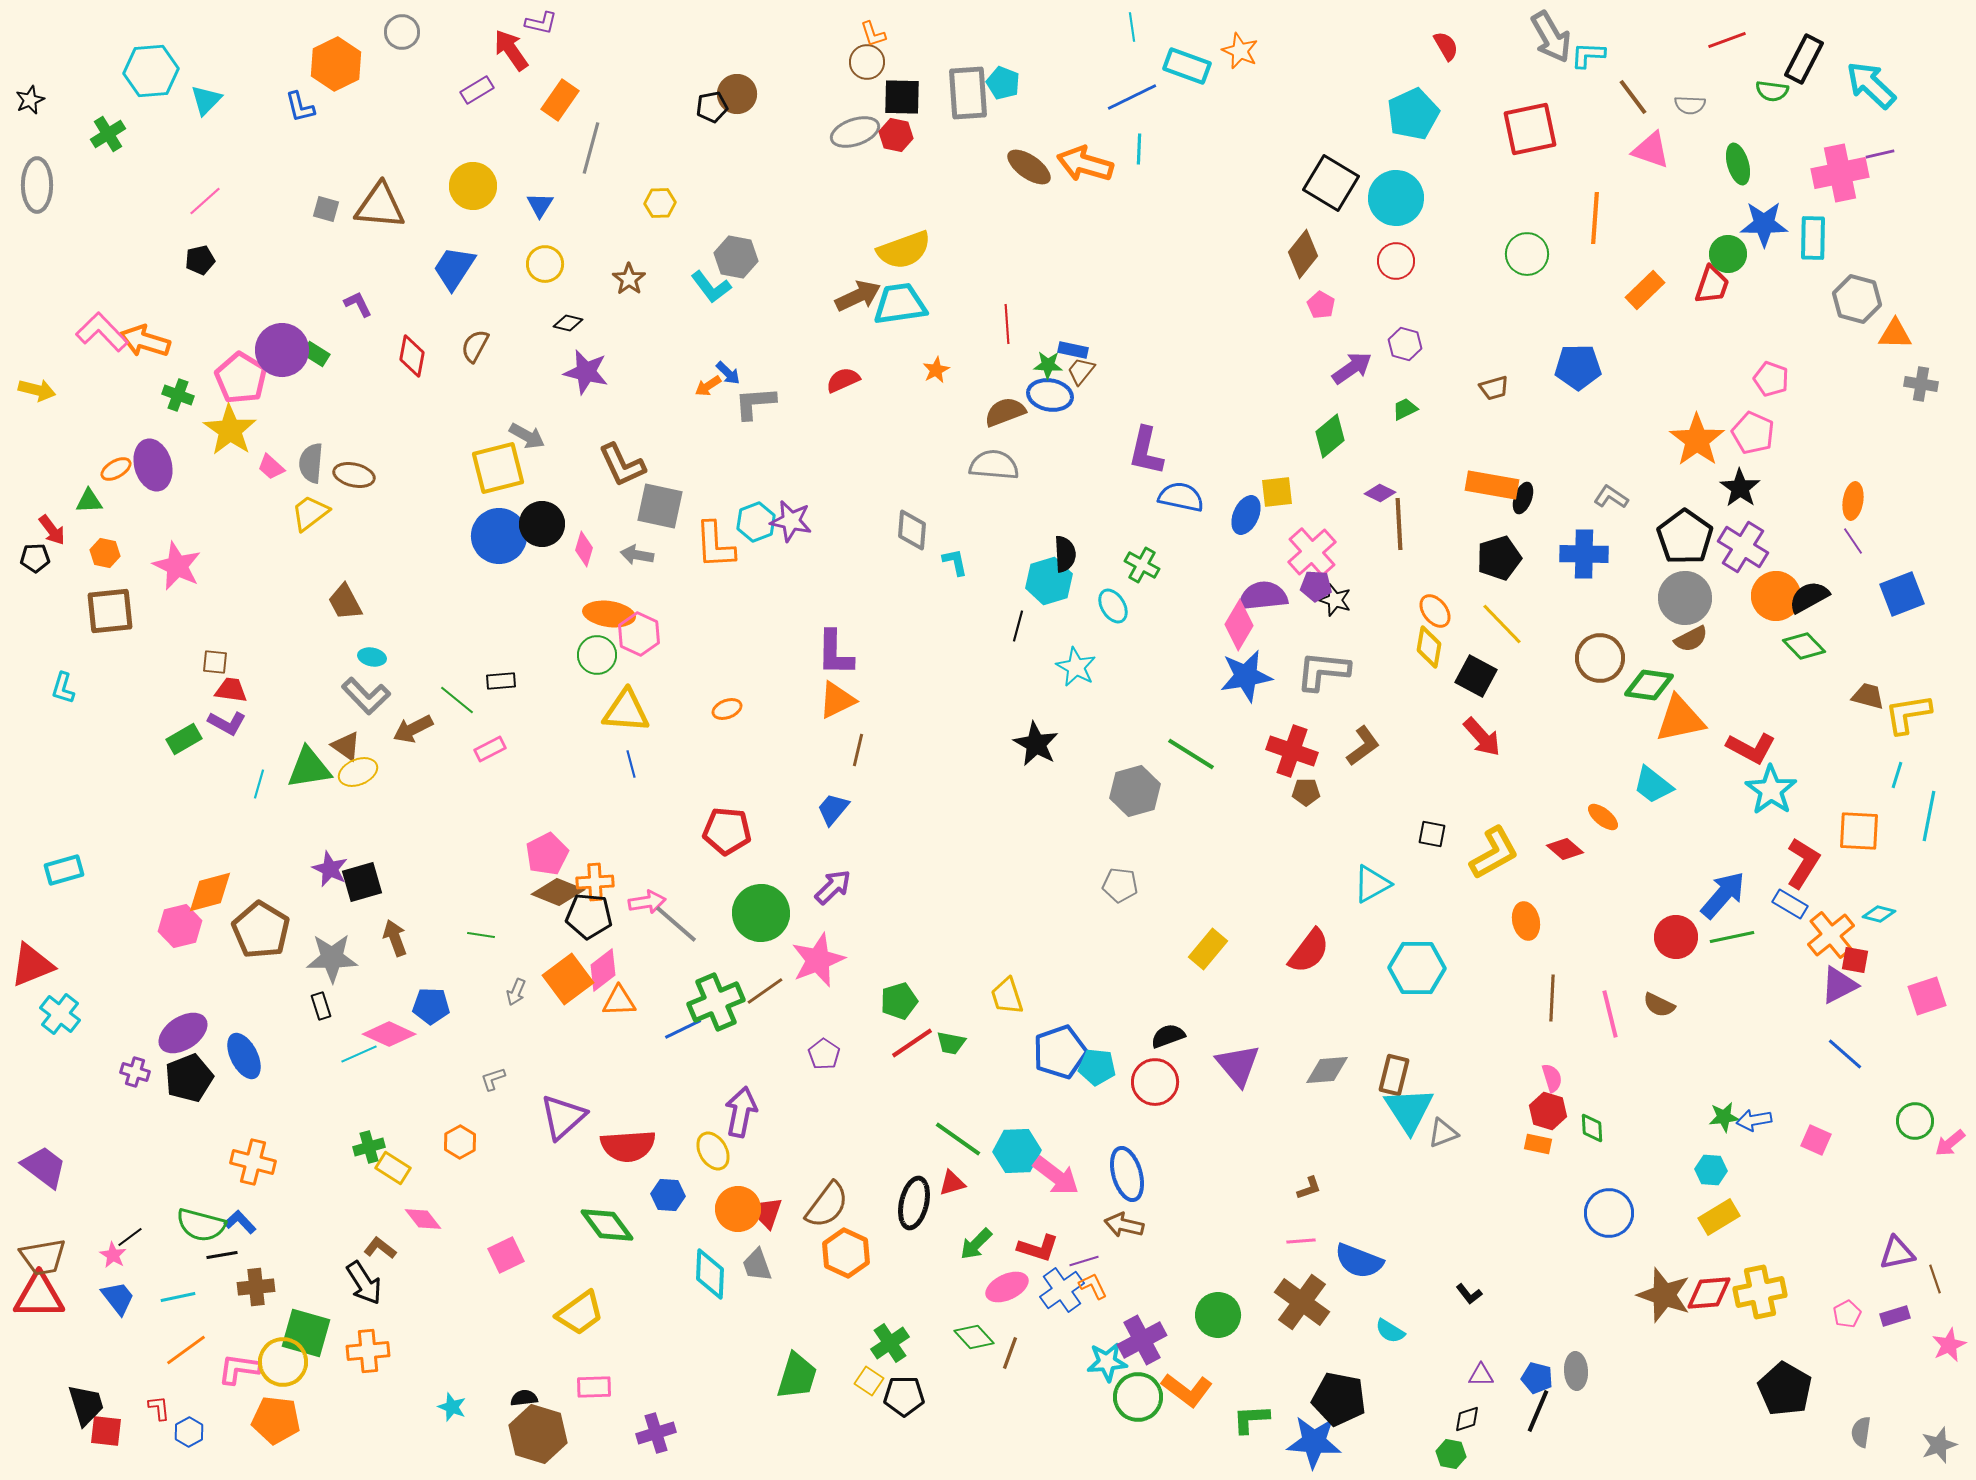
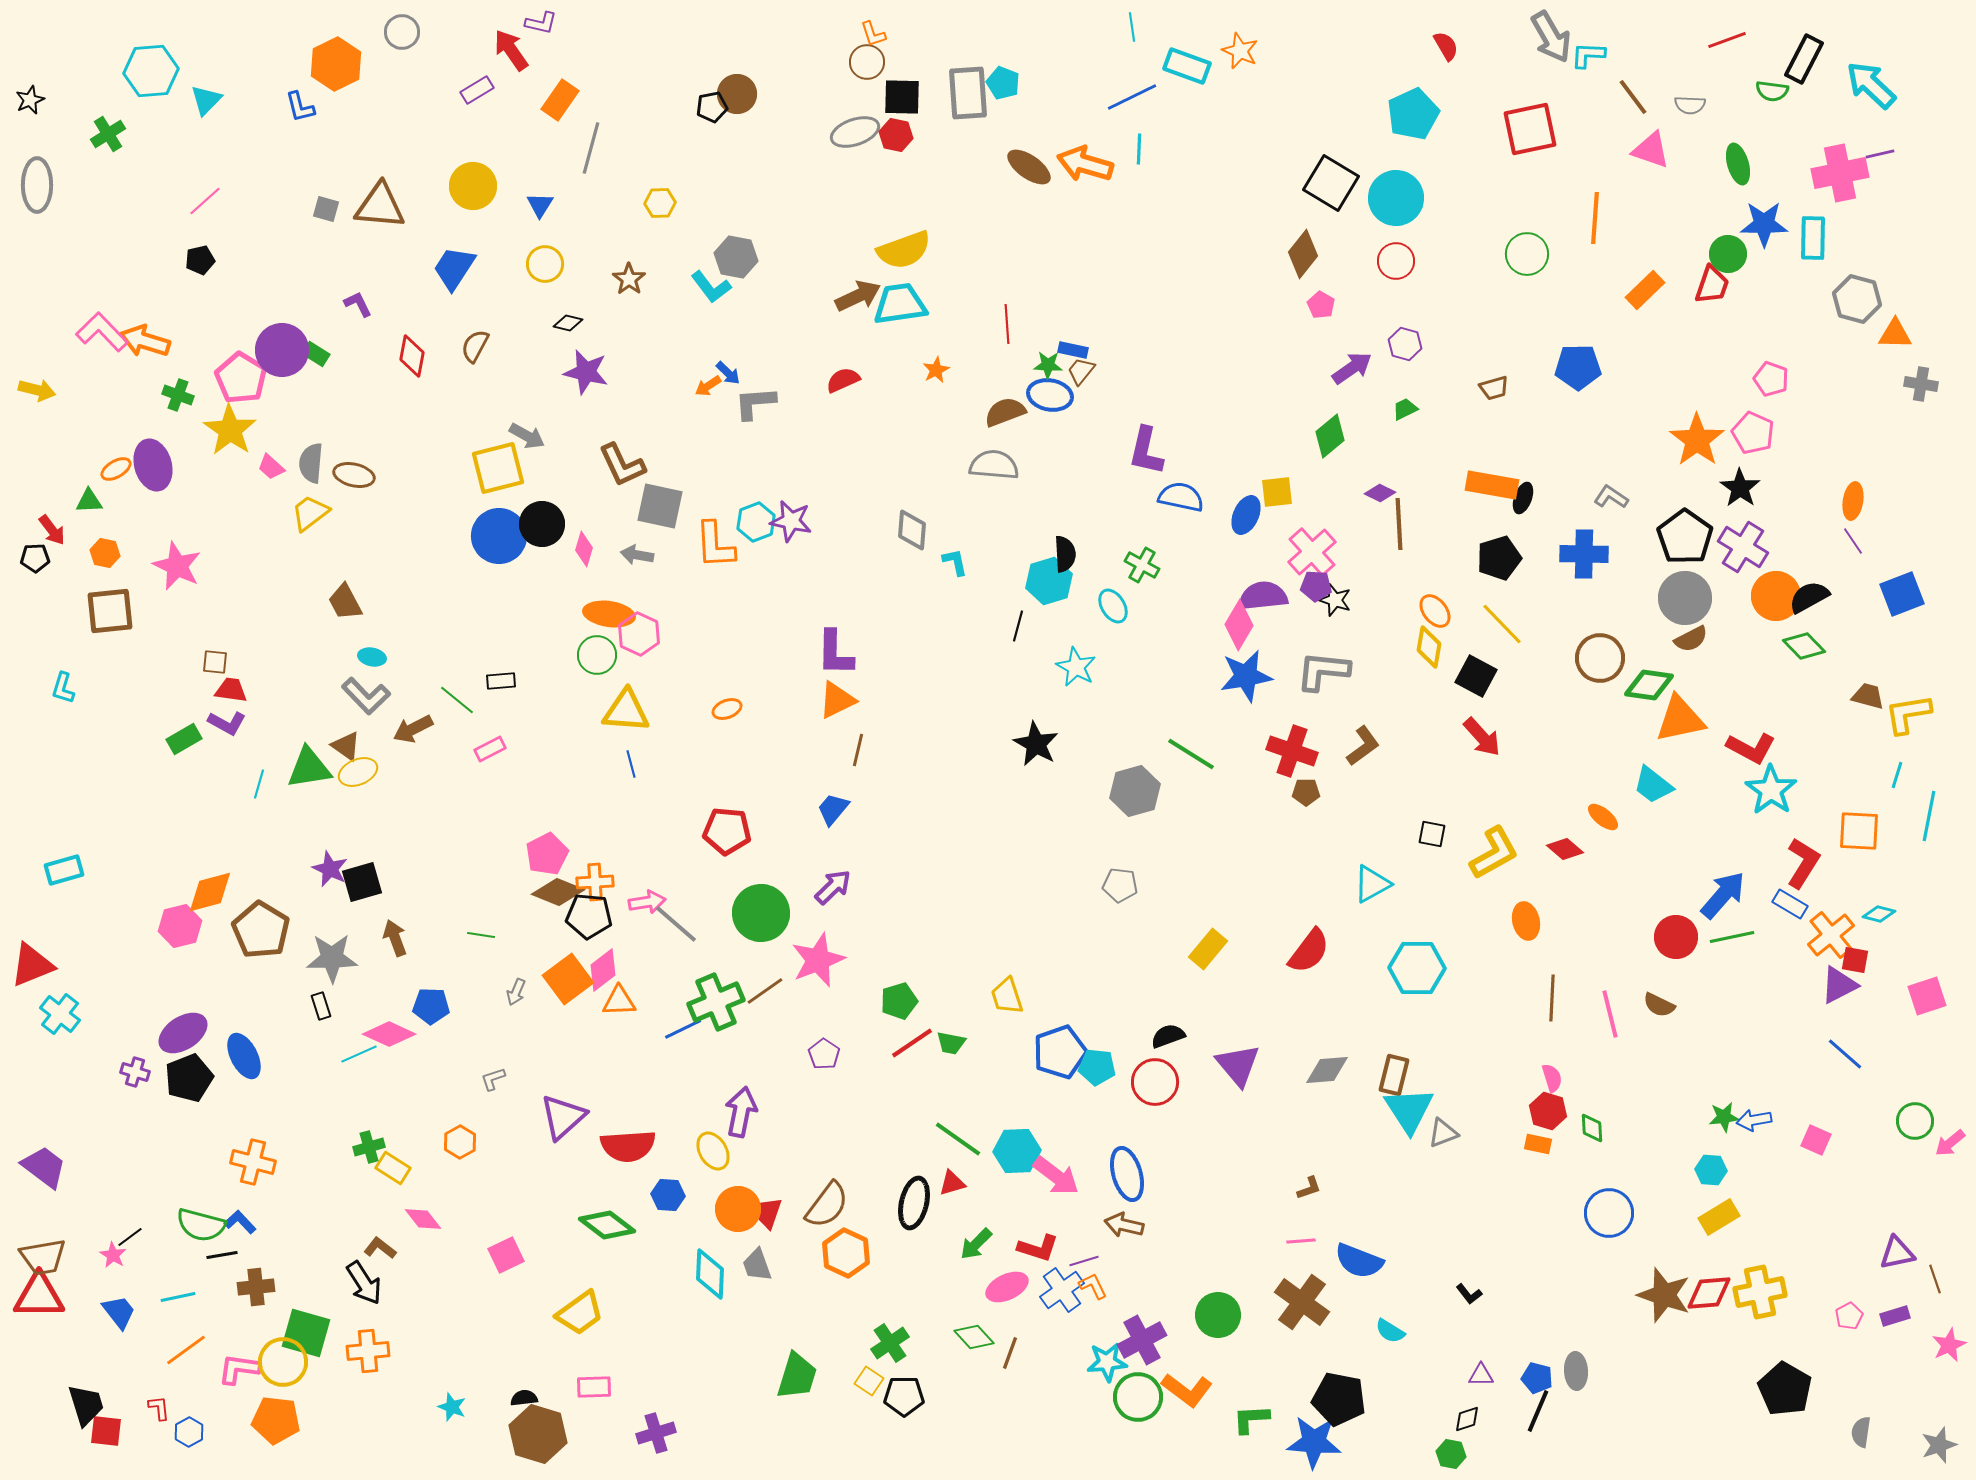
green diamond at (607, 1225): rotated 16 degrees counterclockwise
blue trapezoid at (118, 1298): moved 1 px right, 14 px down
pink pentagon at (1847, 1314): moved 2 px right, 2 px down
